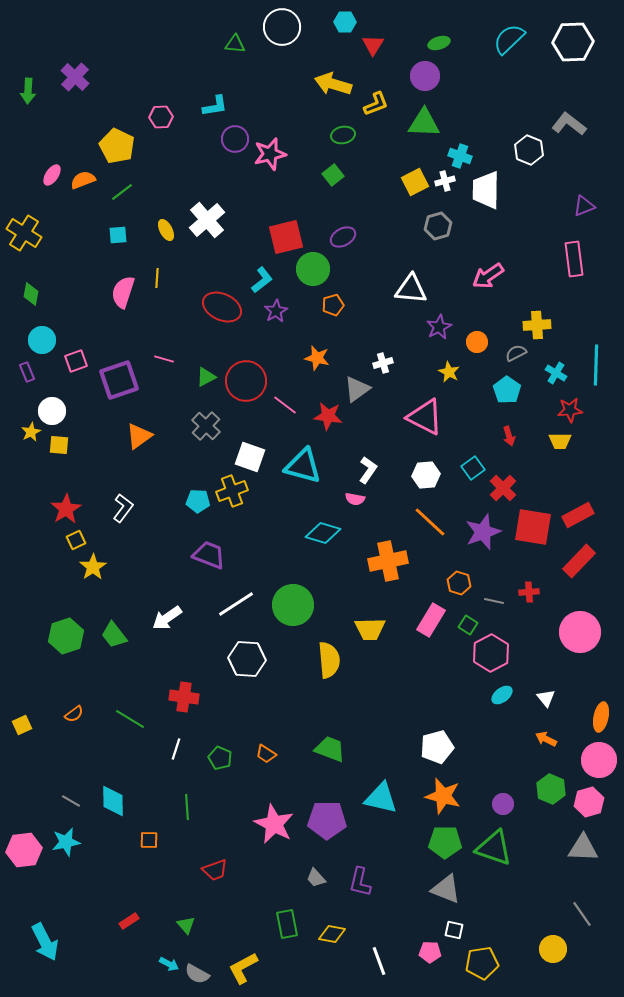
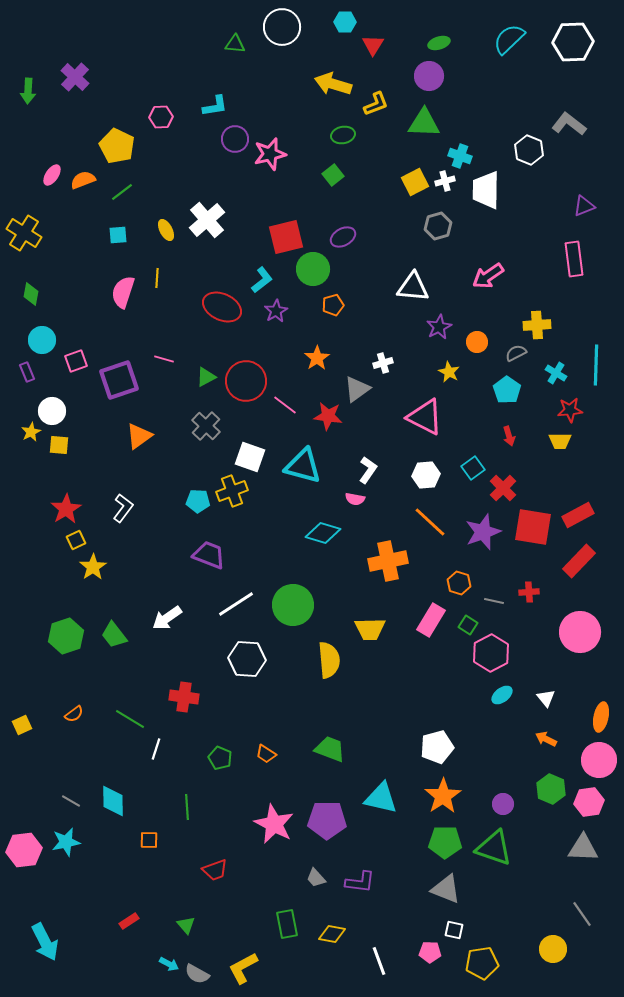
purple circle at (425, 76): moved 4 px right
white triangle at (411, 289): moved 2 px right, 2 px up
orange star at (317, 358): rotated 25 degrees clockwise
white line at (176, 749): moved 20 px left
orange star at (443, 796): rotated 24 degrees clockwise
pink hexagon at (589, 802): rotated 8 degrees clockwise
purple L-shape at (360, 882): rotated 96 degrees counterclockwise
